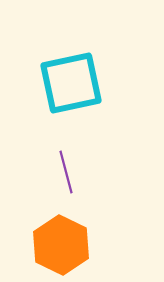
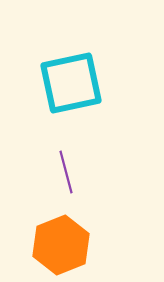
orange hexagon: rotated 12 degrees clockwise
